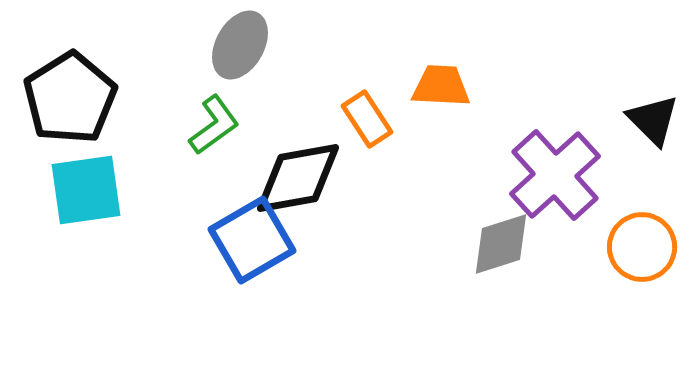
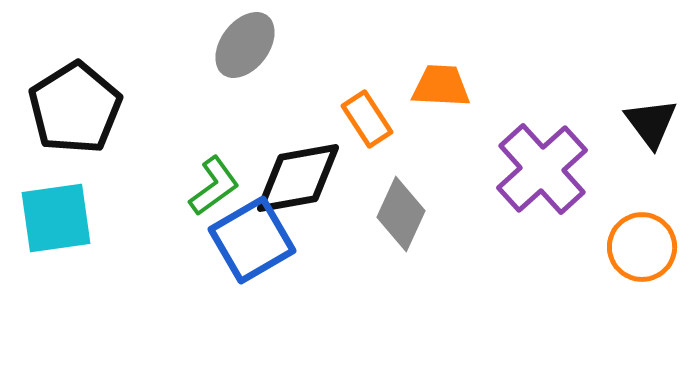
gray ellipse: moved 5 px right; rotated 8 degrees clockwise
black pentagon: moved 5 px right, 10 px down
black triangle: moved 2 px left, 3 px down; rotated 8 degrees clockwise
green L-shape: moved 61 px down
purple cross: moved 13 px left, 6 px up
cyan square: moved 30 px left, 28 px down
gray diamond: moved 100 px left, 30 px up; rotated 48 degrees counterclockwise
